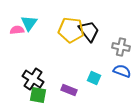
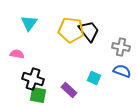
pink semicircle: moved 24 px down; rotated 16 degrees clockwise
black cross: rotated 15 degrees counterclockwise
purple rectangle: rotated 21 degrees clockwise
